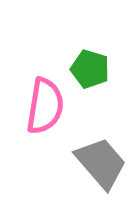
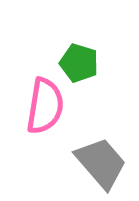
green pentagon: moved 11 px left, 6 px up
